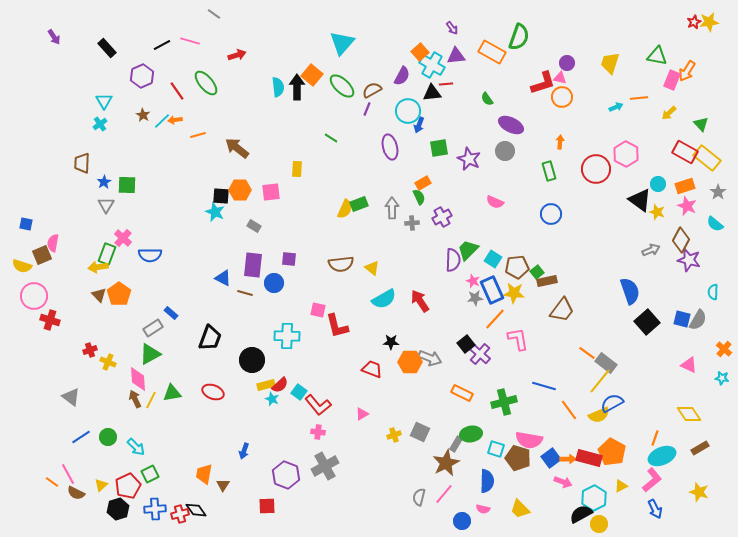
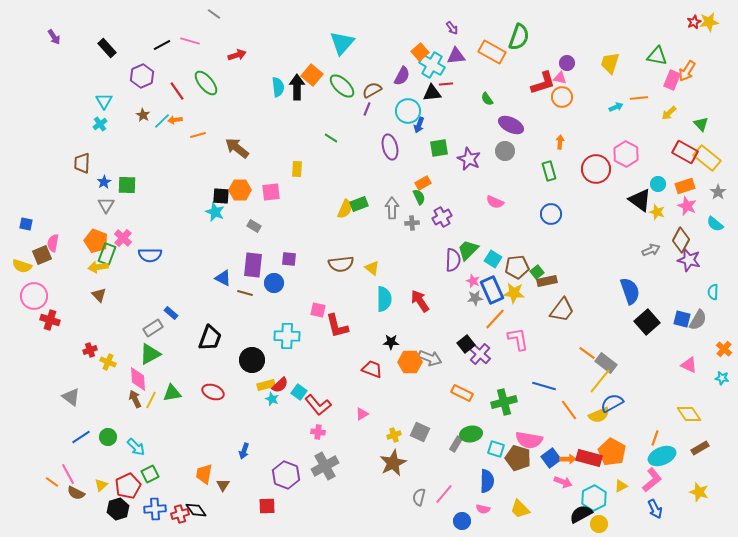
orange pentagon at (119, 294): moved 23 px left, 53 px up; rotated 15 degrees counterclockwise
cyan semicircle at (384, 299): rotated 60 degrees counterclockwise
brown star at (446, 463): moved 53 px left
